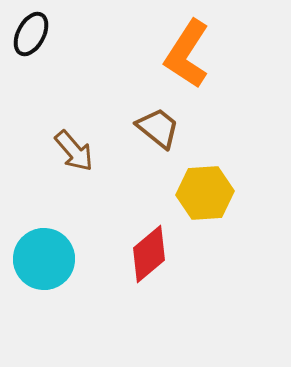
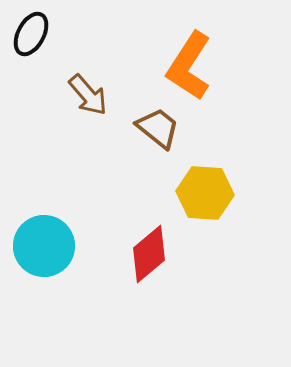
orange L-shape: moved 2 px right, 12 px down
brown arrow: moved 14 px right, 56 px up
yellow hexagon: rotated 8 degrees clockwise
cyan circle: moved 13 px up
